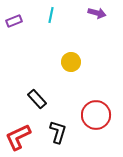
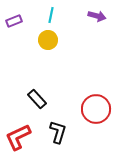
purple arrow: moved 3 px down
yellow circle: moved 23 px left, 22 px up
red circle: moved 6 px up
